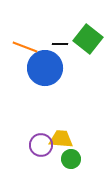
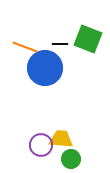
green square: rotated 16 degrees counterclockwise
